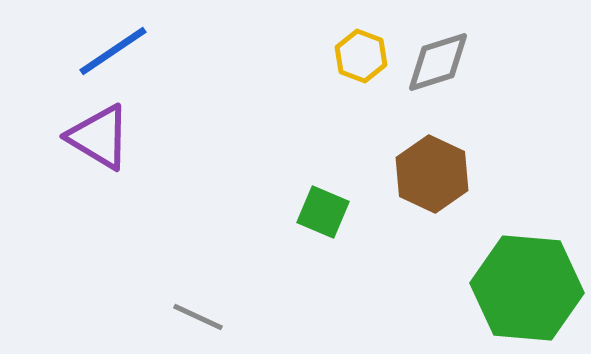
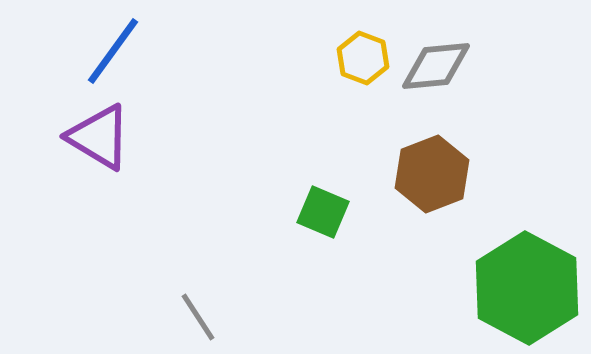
blue line: rotated 20 degrees counterclockwise
yellow hexagon: moved 2 px right, 2 px down
gray diamond: moved 2 px left, 4 px down; rotated 12 degrees clockwise
brown hexagon: rotated 14 degrees clockwise
green hexagon: rotated 23 degrees clockwise
gray line: rotated 32 degrees clockwise
